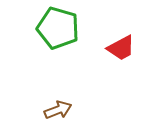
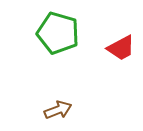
green pentagon: moved 5 px down
